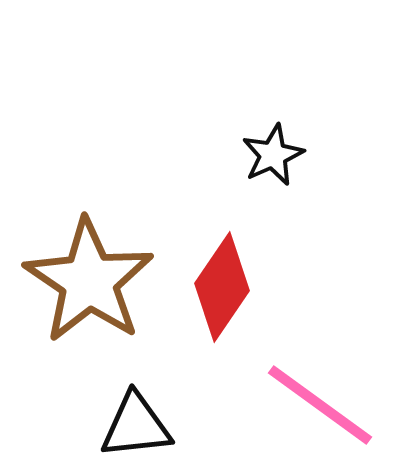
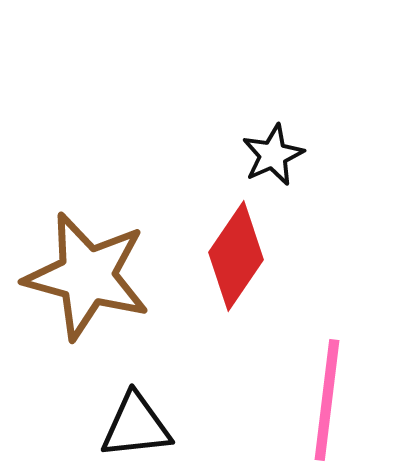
brown star: moved 2 px left, 5 px up; rotated 19 degrees counterclockwise
red diamond: moved 14 px right, 31 px up
pink line: moved 7 px right, 5 px up; rotated 61 degrees clockwise
